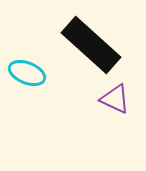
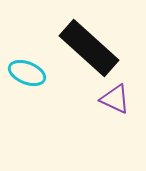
black rectangle: moved 2 px left, 3 px down
